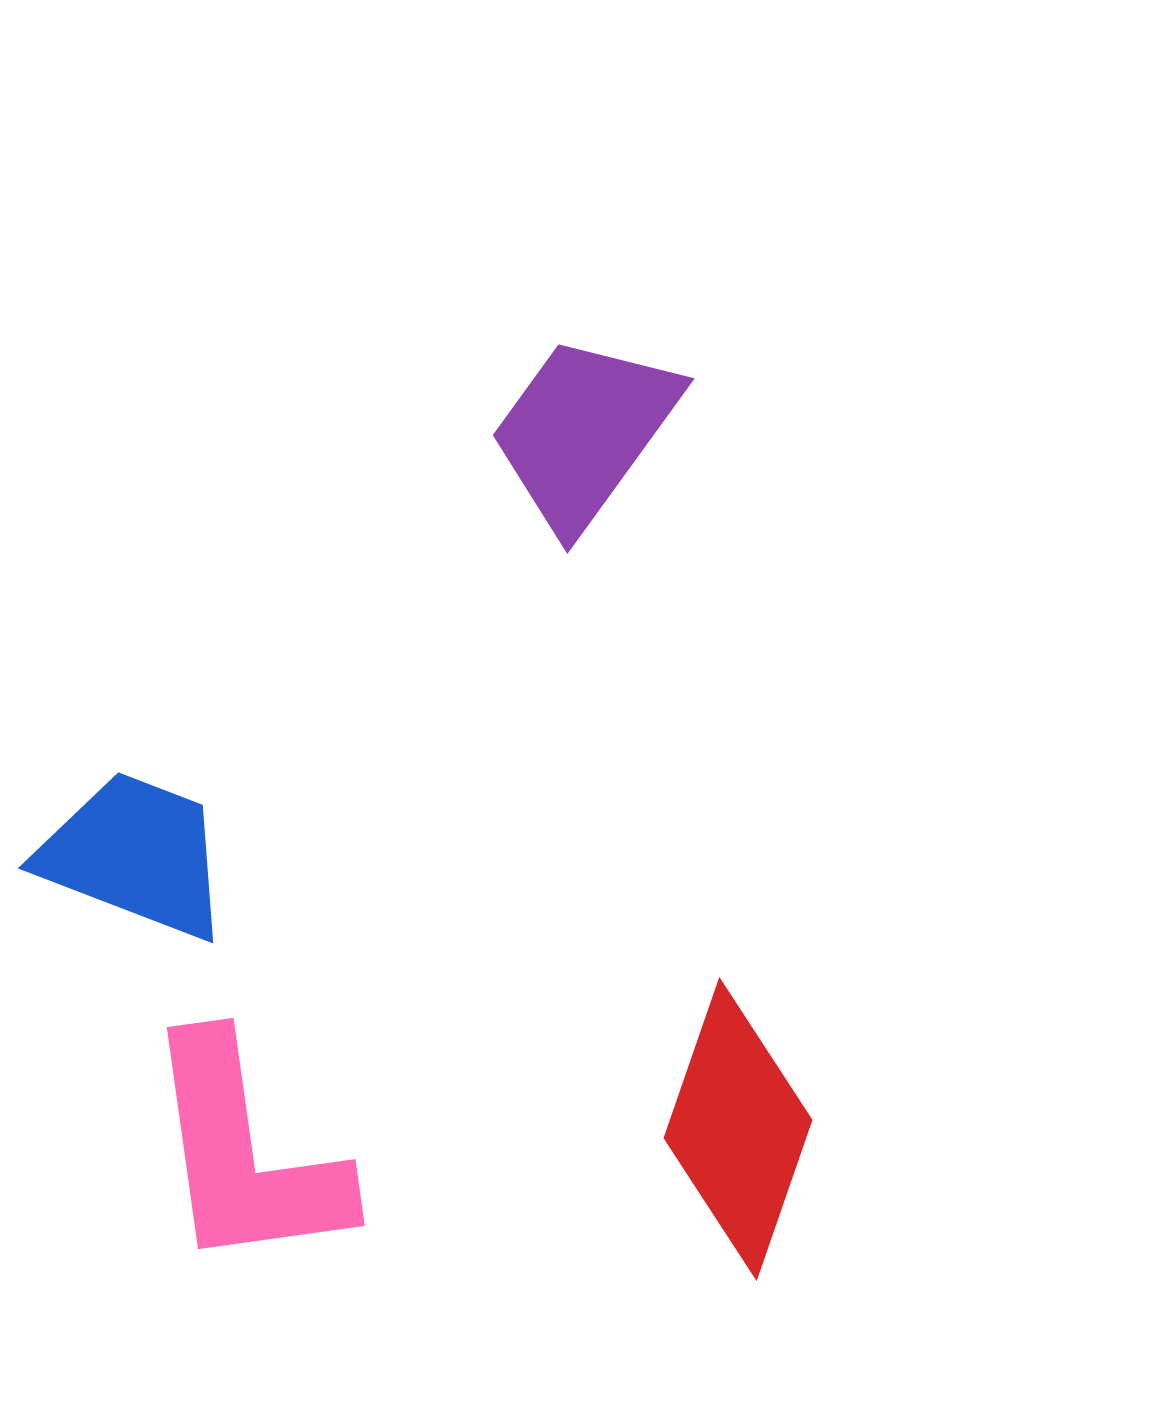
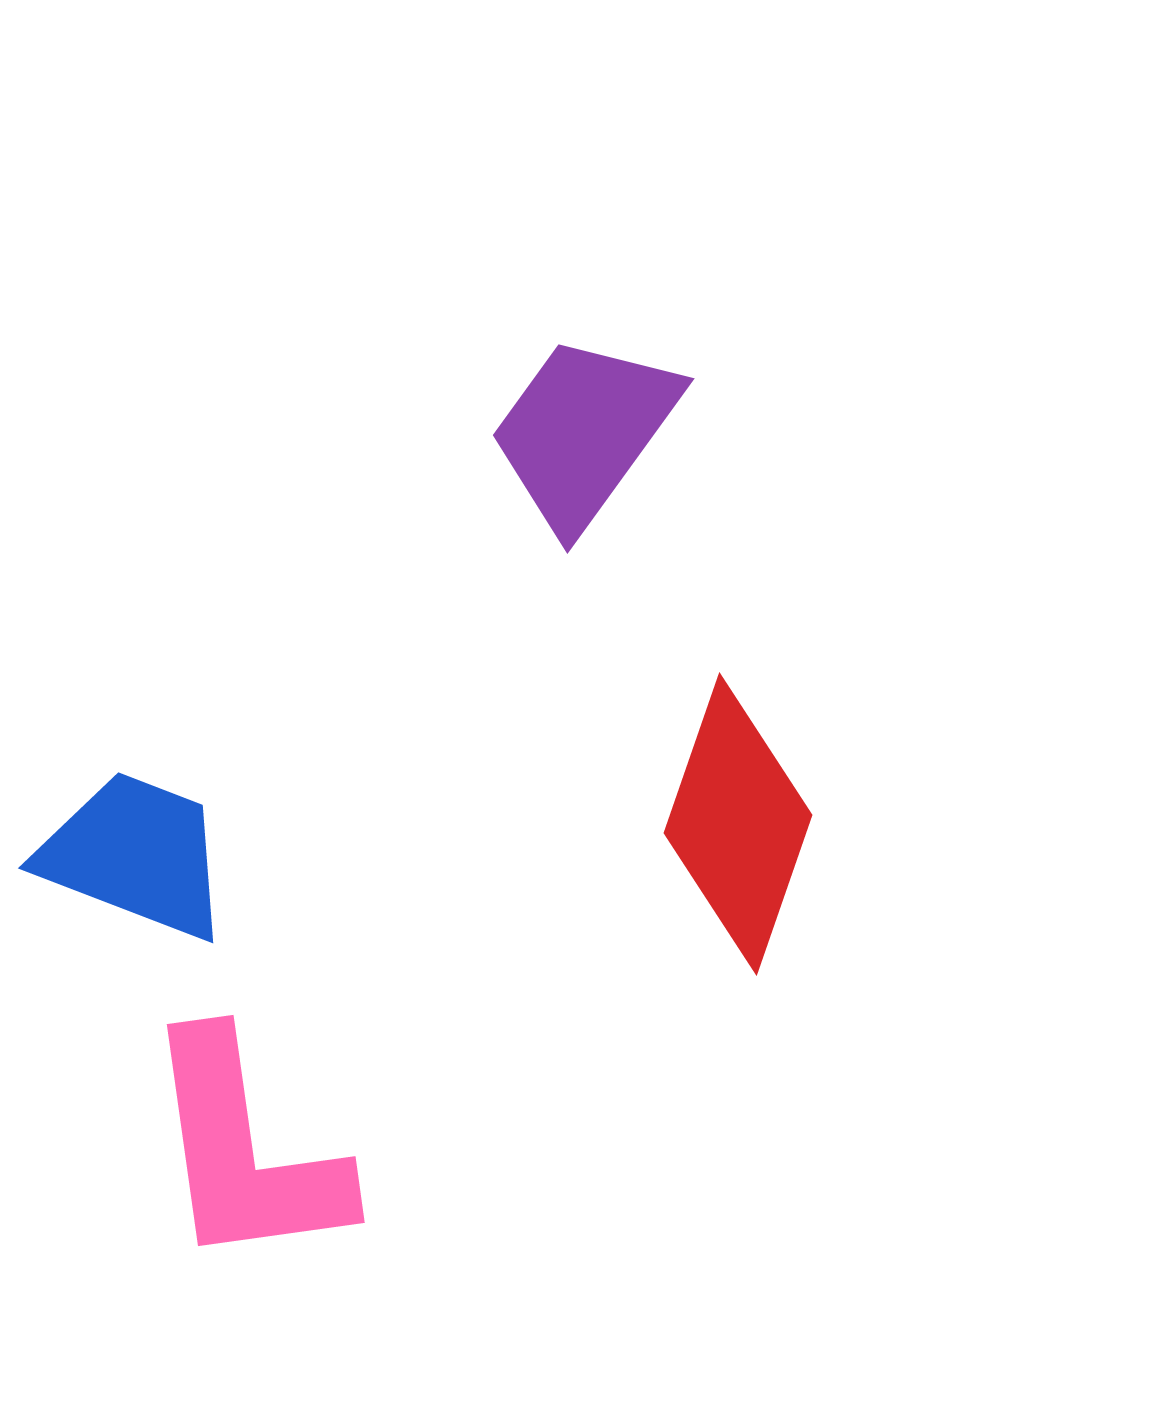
red diamond: moved 305 px up
pink L-shape: moved 3 px up
